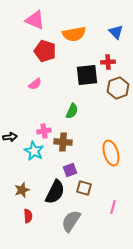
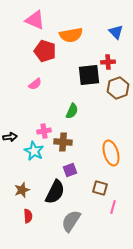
orange semicircle: moved 3 px left, 1 px down
black square: moved 2 px right
brown square: moved 16 px right
